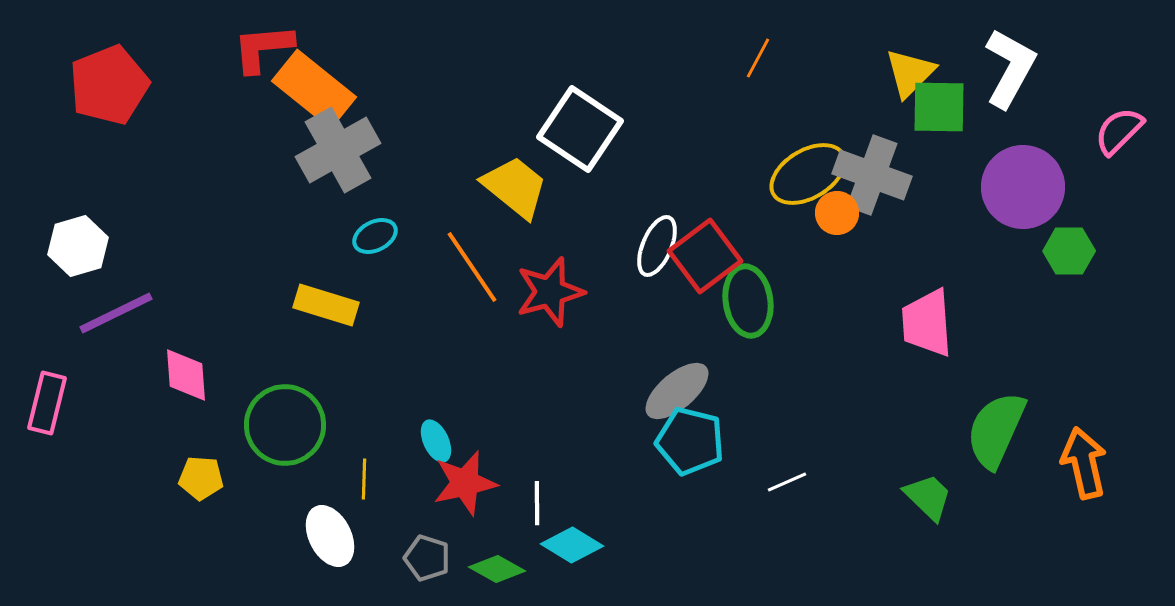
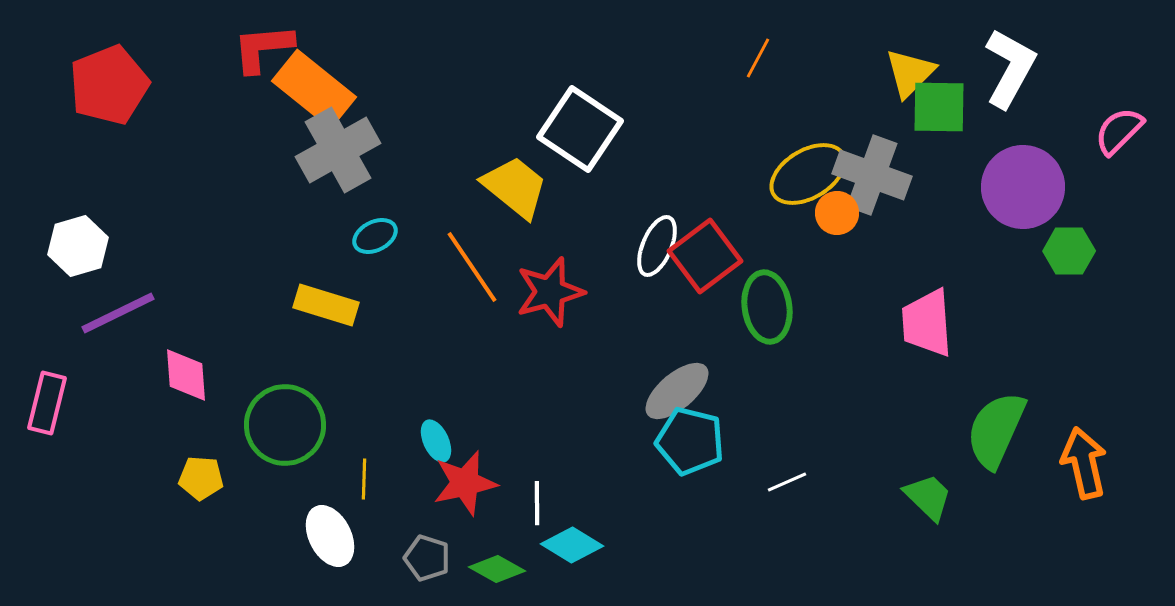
green ellipse at (748, 301): moved 19 px right, 6 px down
purple line at (116, 313): moved 2 px right
